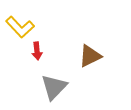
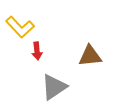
brown triangle: rotated 20 degrees clockwise
gray triangle: rotated 12 degrees clockwise
